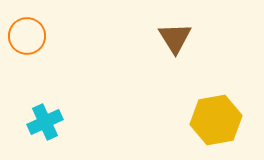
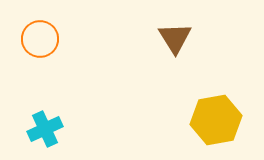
orange circle: moved 13 px right, 3 px down
cyan cross: moved 7 px down
